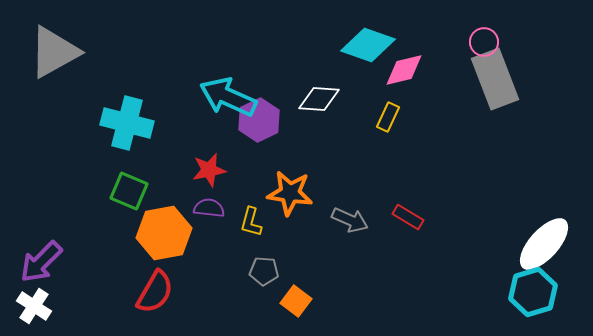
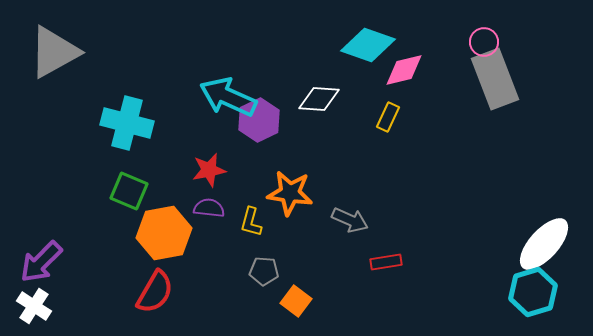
red rectangle: moved 22 px left, 45 px down; rotated 40 degrees counterclockwise
